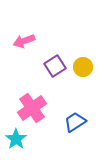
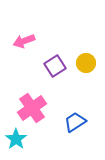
yellow circle: moved 3 px right, 4 px up
